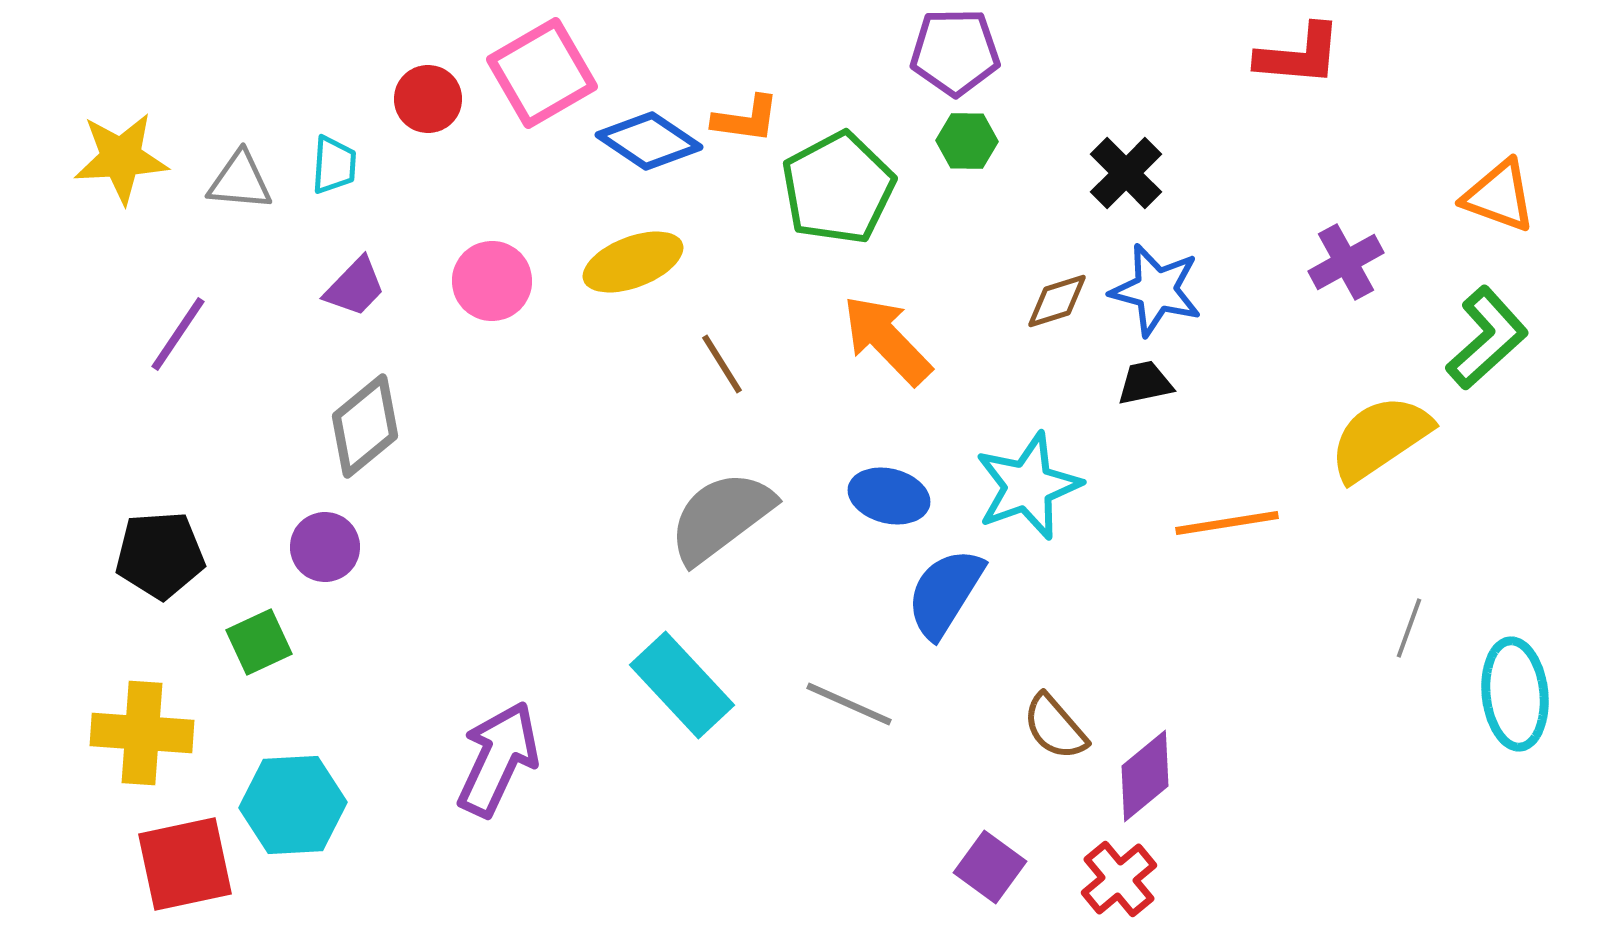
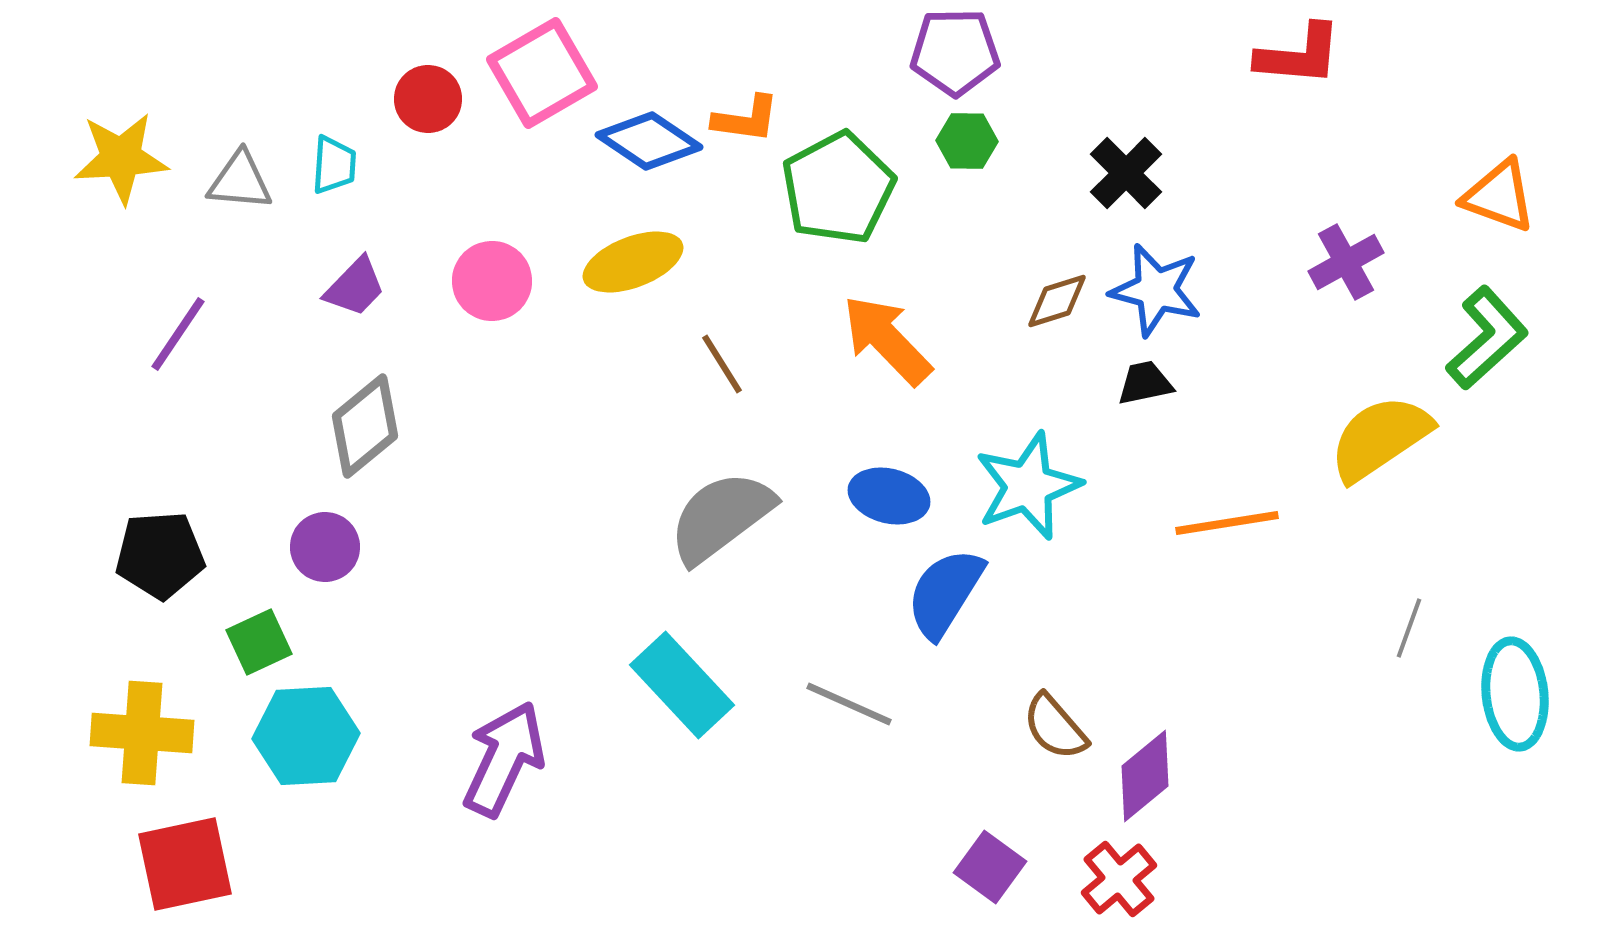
purple arrow at (498, 759): moved 6 px right
cyan hexagon at (293, 805): moved 13 px right, 69 px up
